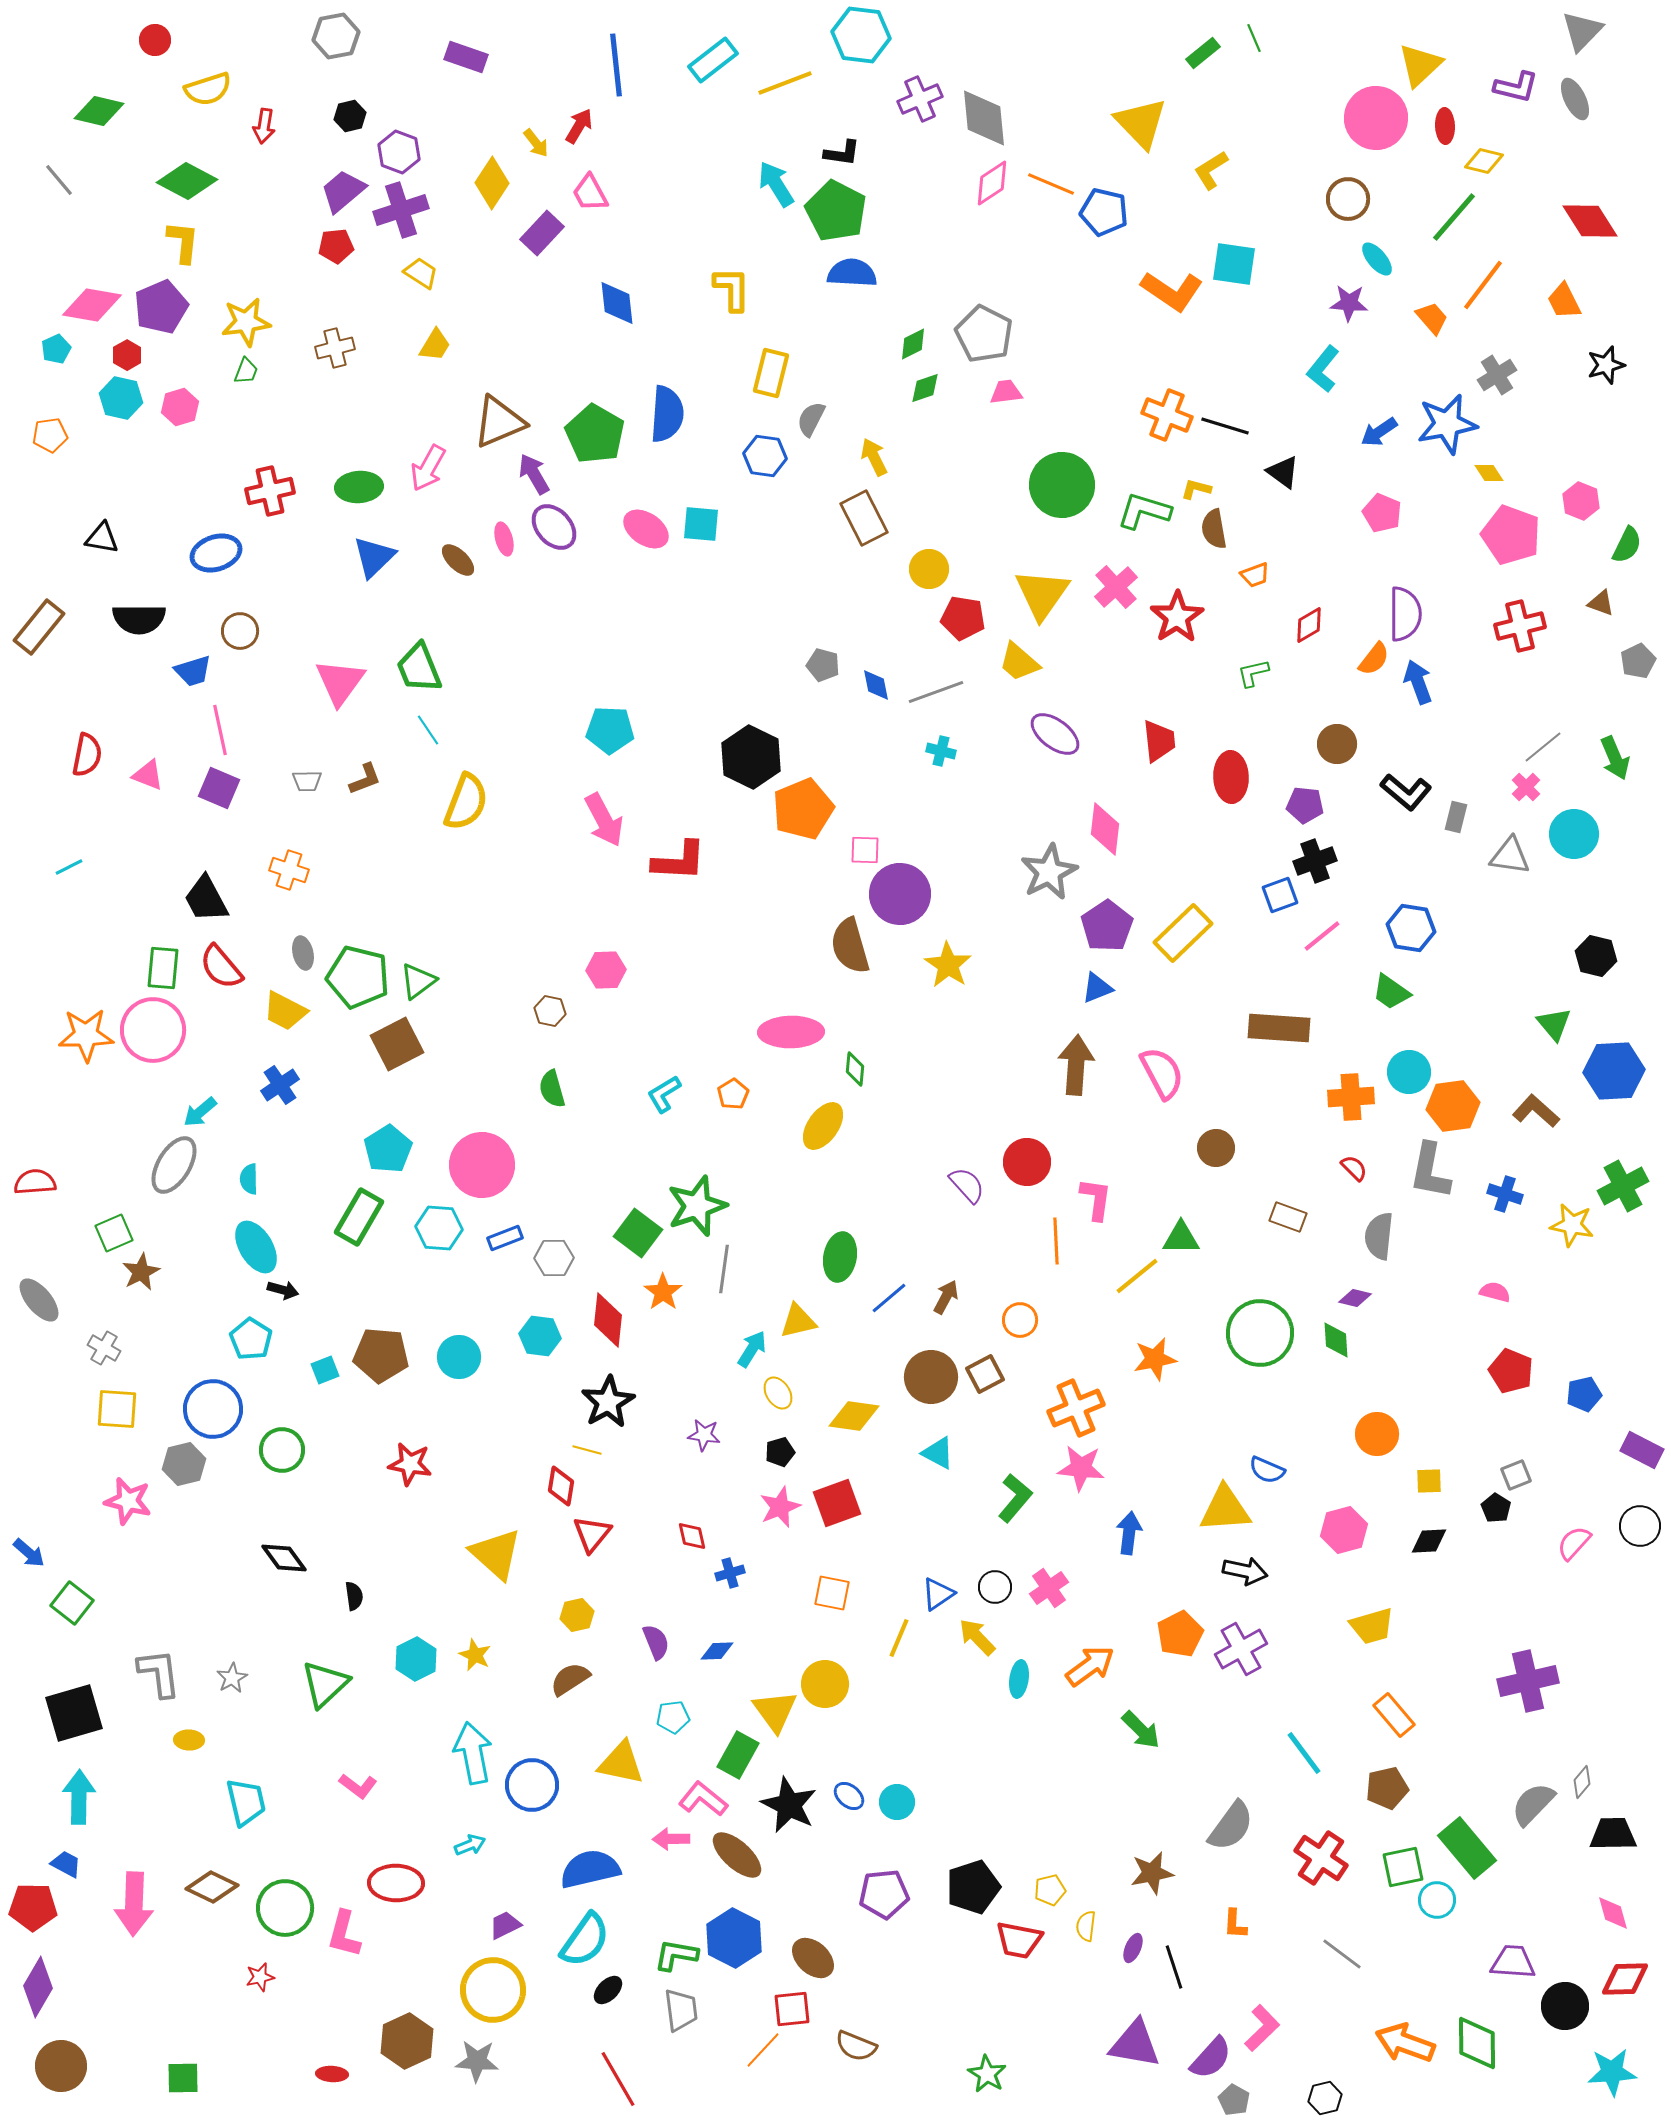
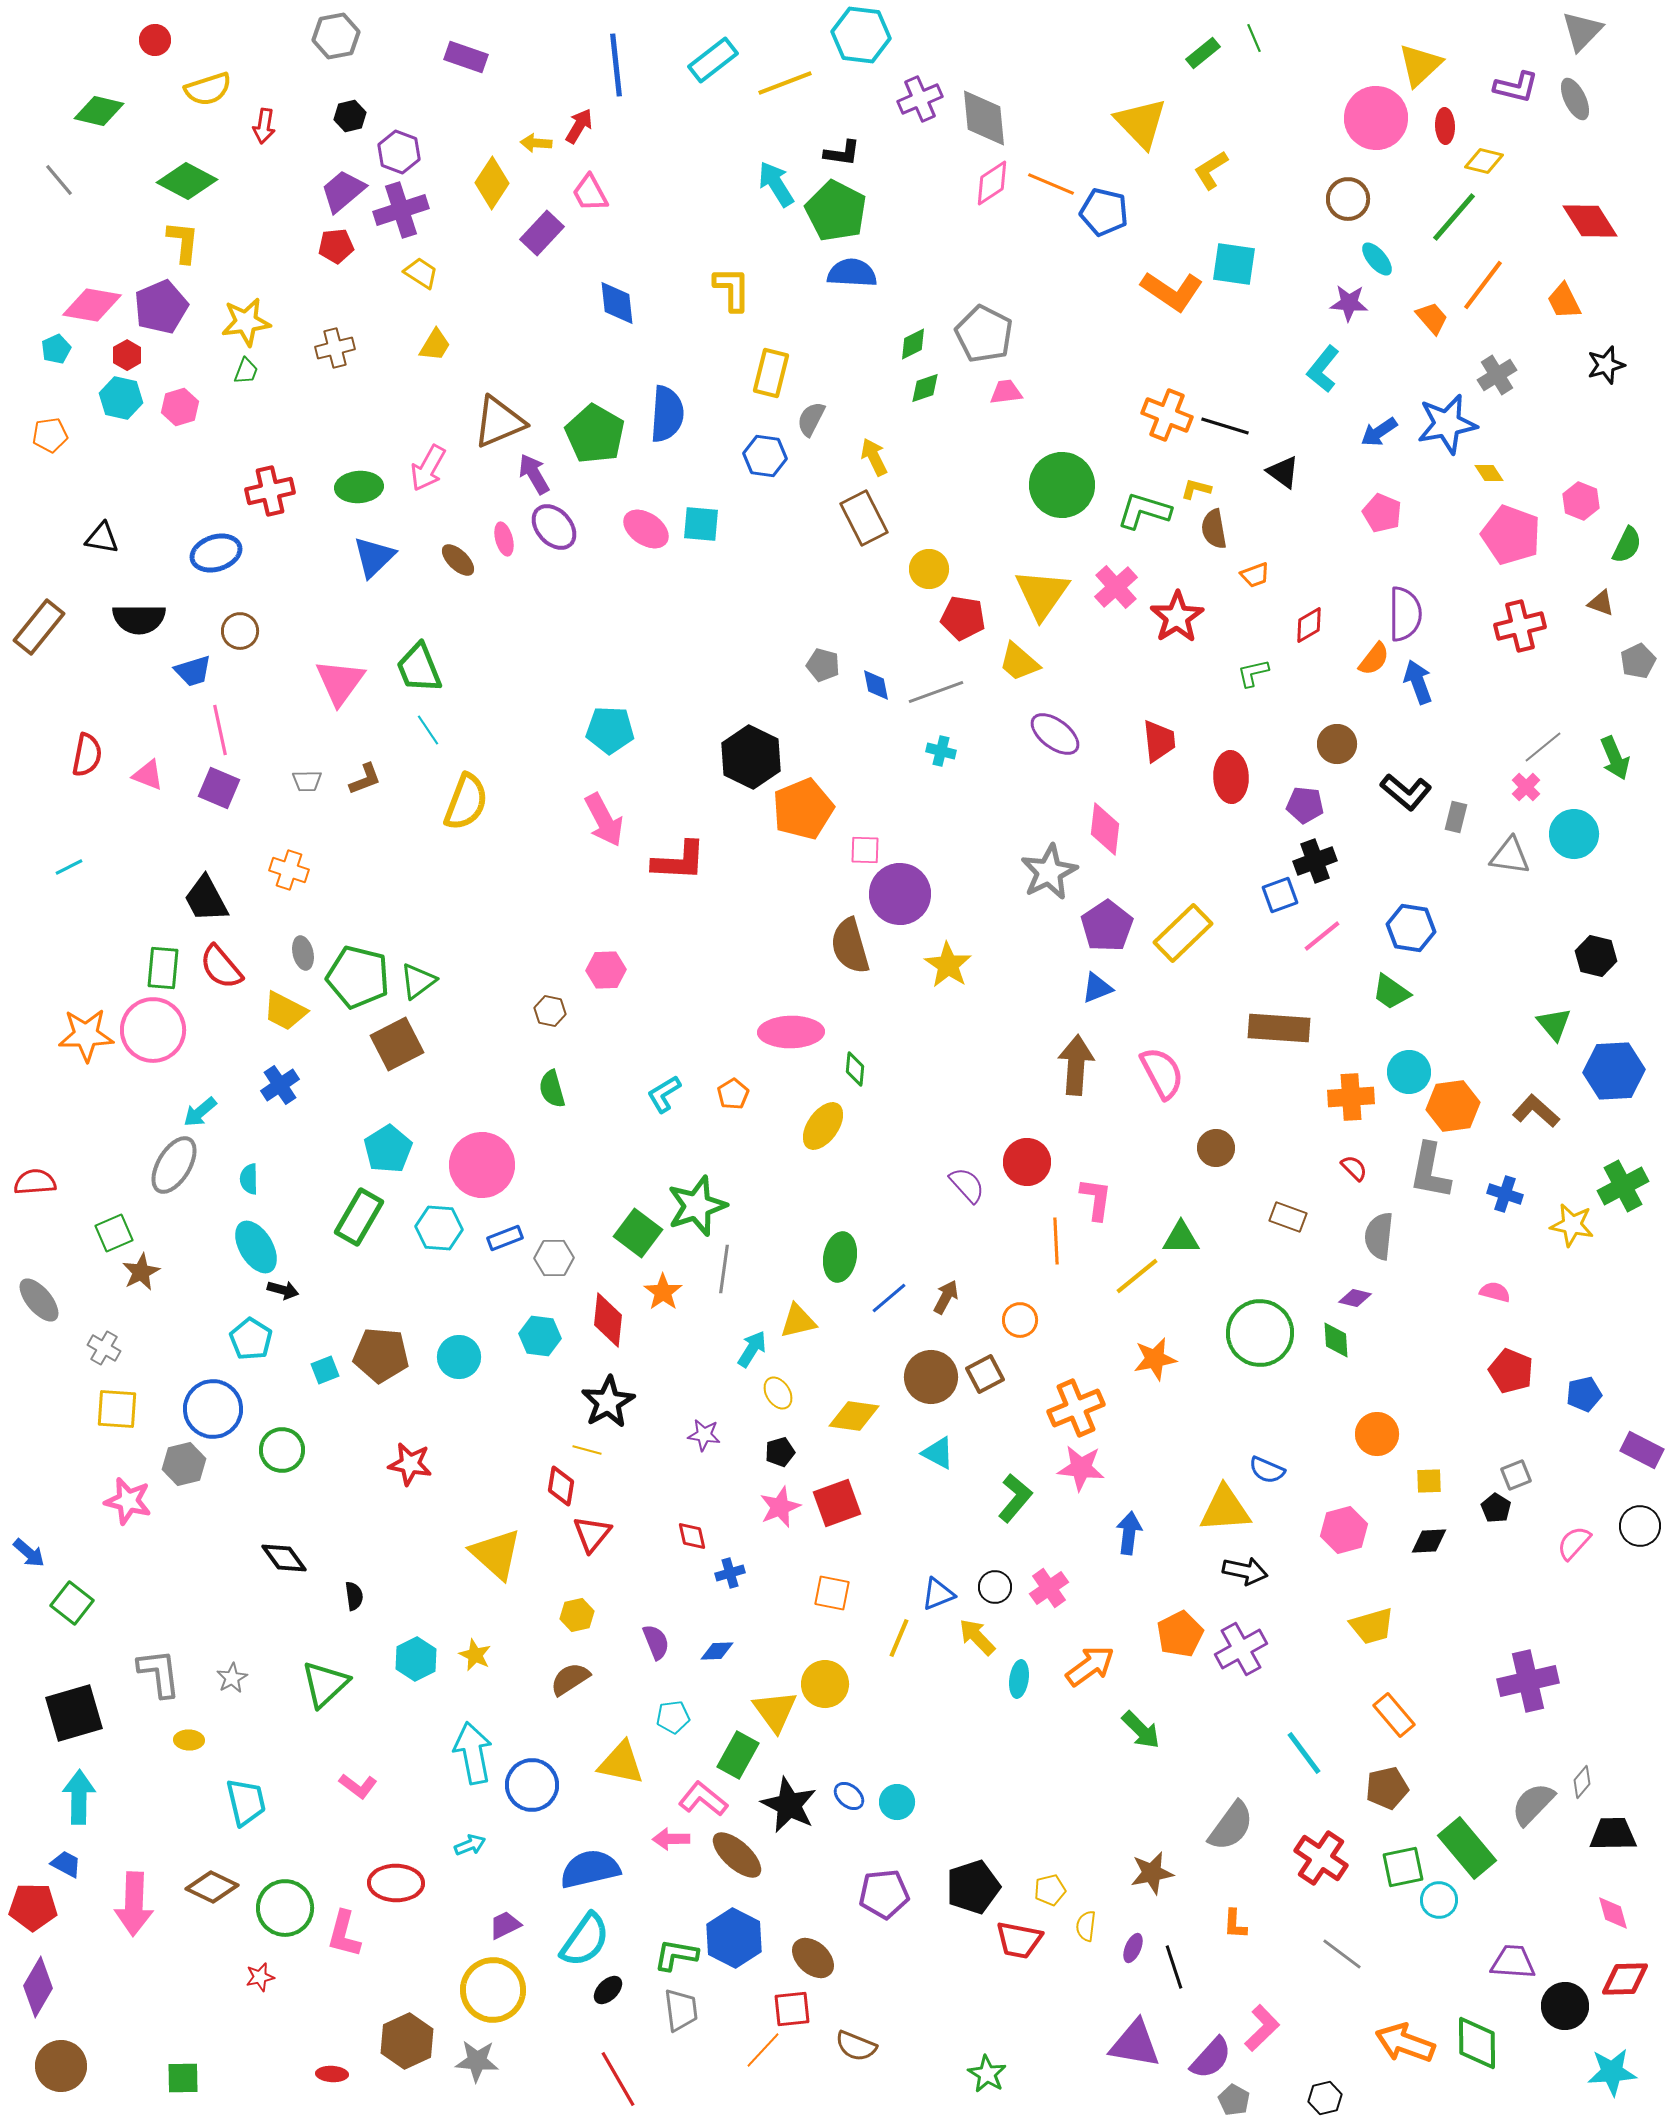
yellow arrow at (536, 143): rotated 132 degrees clockwise
blue triangle at (938, 1594): rotated 12 degrees clockwise
cyan circle at (1437, 1900): moved 2 px right
